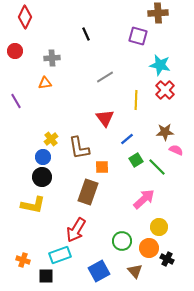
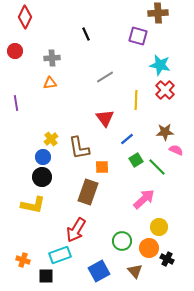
orange triangle: moved 5 px right
purple line: moved 2 px down; rotated 21 degrees clockwise
